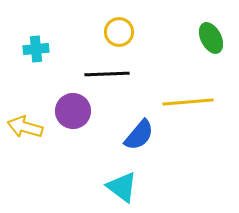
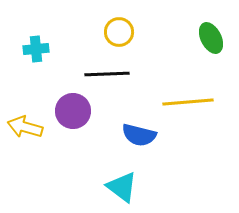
blue semicircle: rotated 64 degrees clockwise
